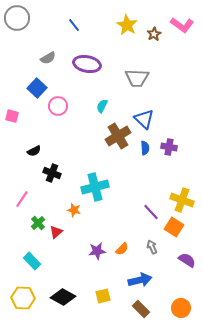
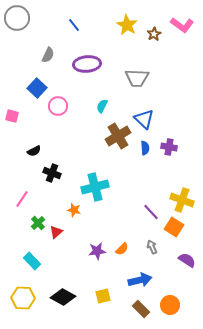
gray semicircle: moved 3 px up; rotated 35 degrees counterclockwise
purple ellipse: rotated 16 degrees counterclockwise
orange circle: moved 11 px left, 3 px up
